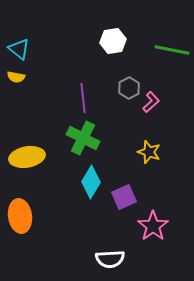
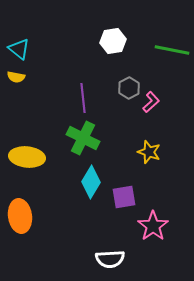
yellow ellipse: rotated 16 degrees clockwise
purple square: rotated 15 degrees clockwise
